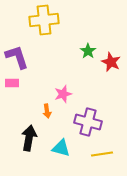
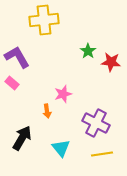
purple L-shape: rotated 12 degrees counterclockwise
red star: rotated 18 degrees counterclockwise
pink rectangle: rotated 40 degrees clockwise
purple cross: moved 8 px right, 1 px down; rotated 12 degrees clockwise
black arrow: moved 7 px left; rotated 20 degrees clockwise
cyan triangle: rotated 36 degrees clockwise
